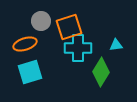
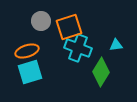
orange ellipse: moved 2 px right, 7 px down
cyan cross: rotated 20 degrees clockwise
